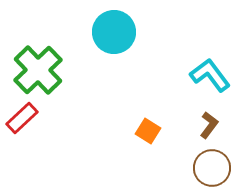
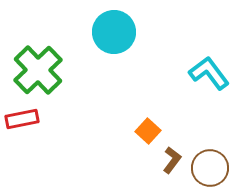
cyan L-shape: moved 1 px left, 2 px up
red rectangle: moved 1 px down; rotated 32 degrees clockwise
brown L-shape: moved 37 px left, 35 px down
orange square: rotated 10 degrees clockwise
brown circle: moved 2 px left
